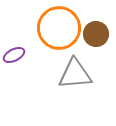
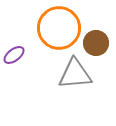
brown circle: moved 9 px down
purple ellipse: rotated 10 degrees counterclockwise
